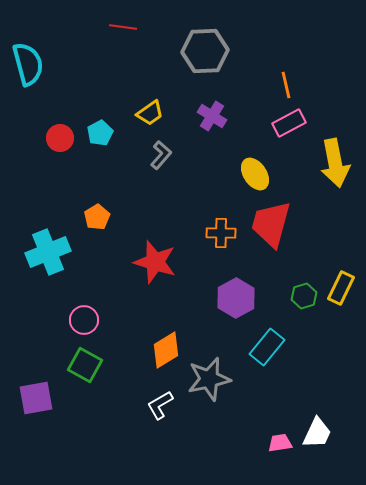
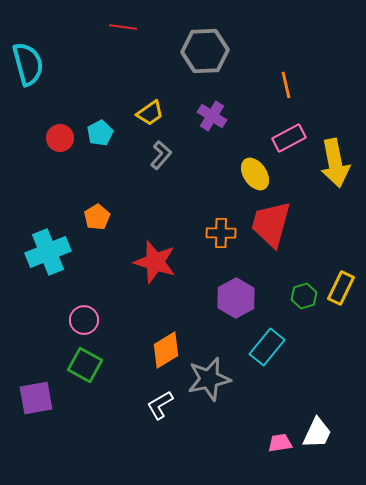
pink rectangle: moved 15 px down
